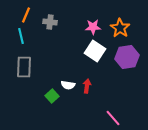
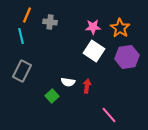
orange line: moved 1 px right
white square: moved 1 px left
gray rectangle: moved 2 px left, 4 px down; rotated 25 degrees clockwise
white semicircle: moved 3 px up
pink line: moved 4 px left, 3 px up
